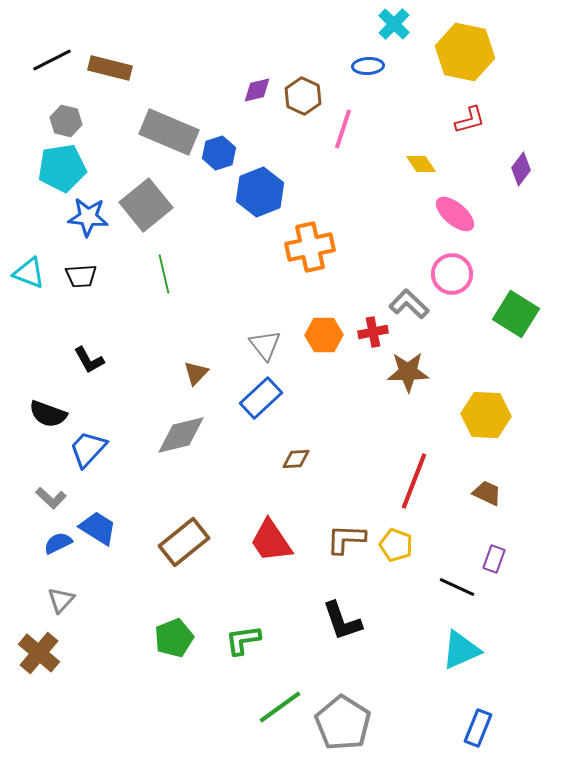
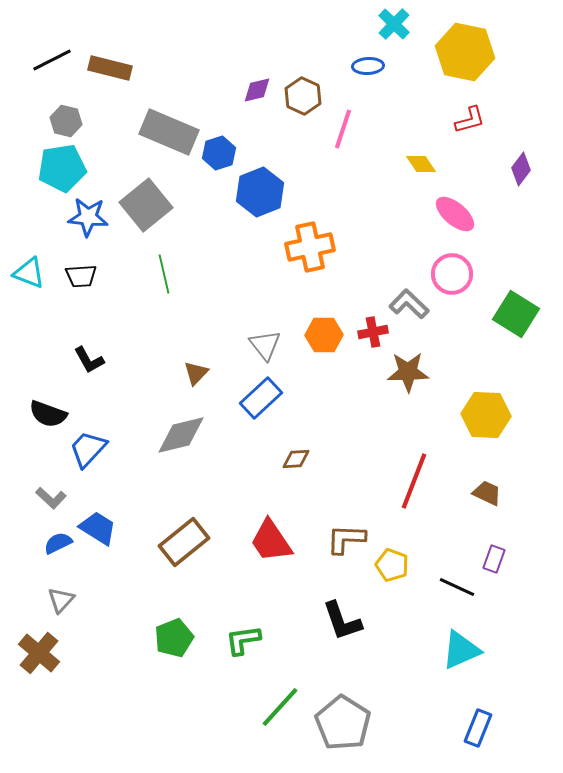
yellow pentagon at (396, 545): moved 4 px left, 20 px down
green line at (280, 707): rotated 12 degrees counterclockwise
